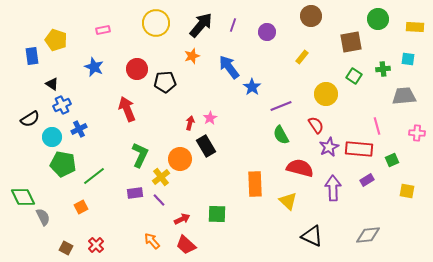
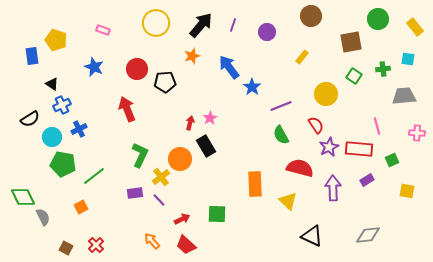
yellow rectangle at (415, 27): rotated 48 degrees clockwise
pink rectangle at (103, 30): rotated 32 degrees clockwise
